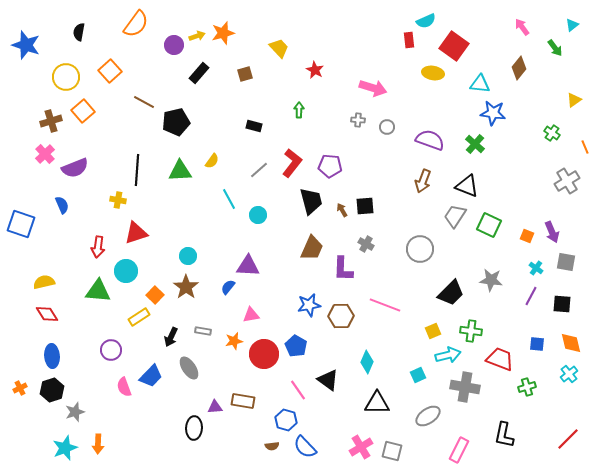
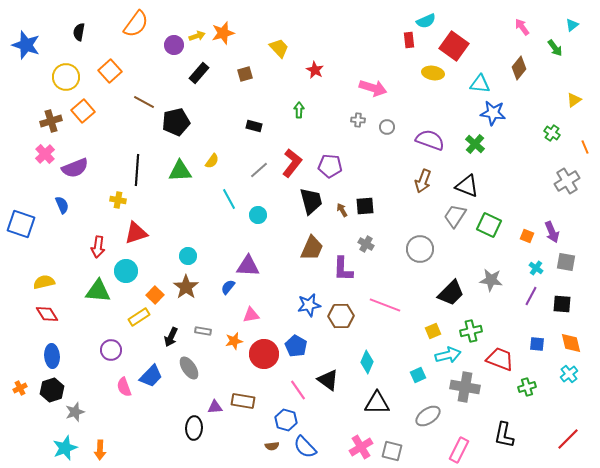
green cross at (471, 331): rotated 20 degrees counterclockwise
orange arrow at (98, 444): moved 2 px right, 6 px down
